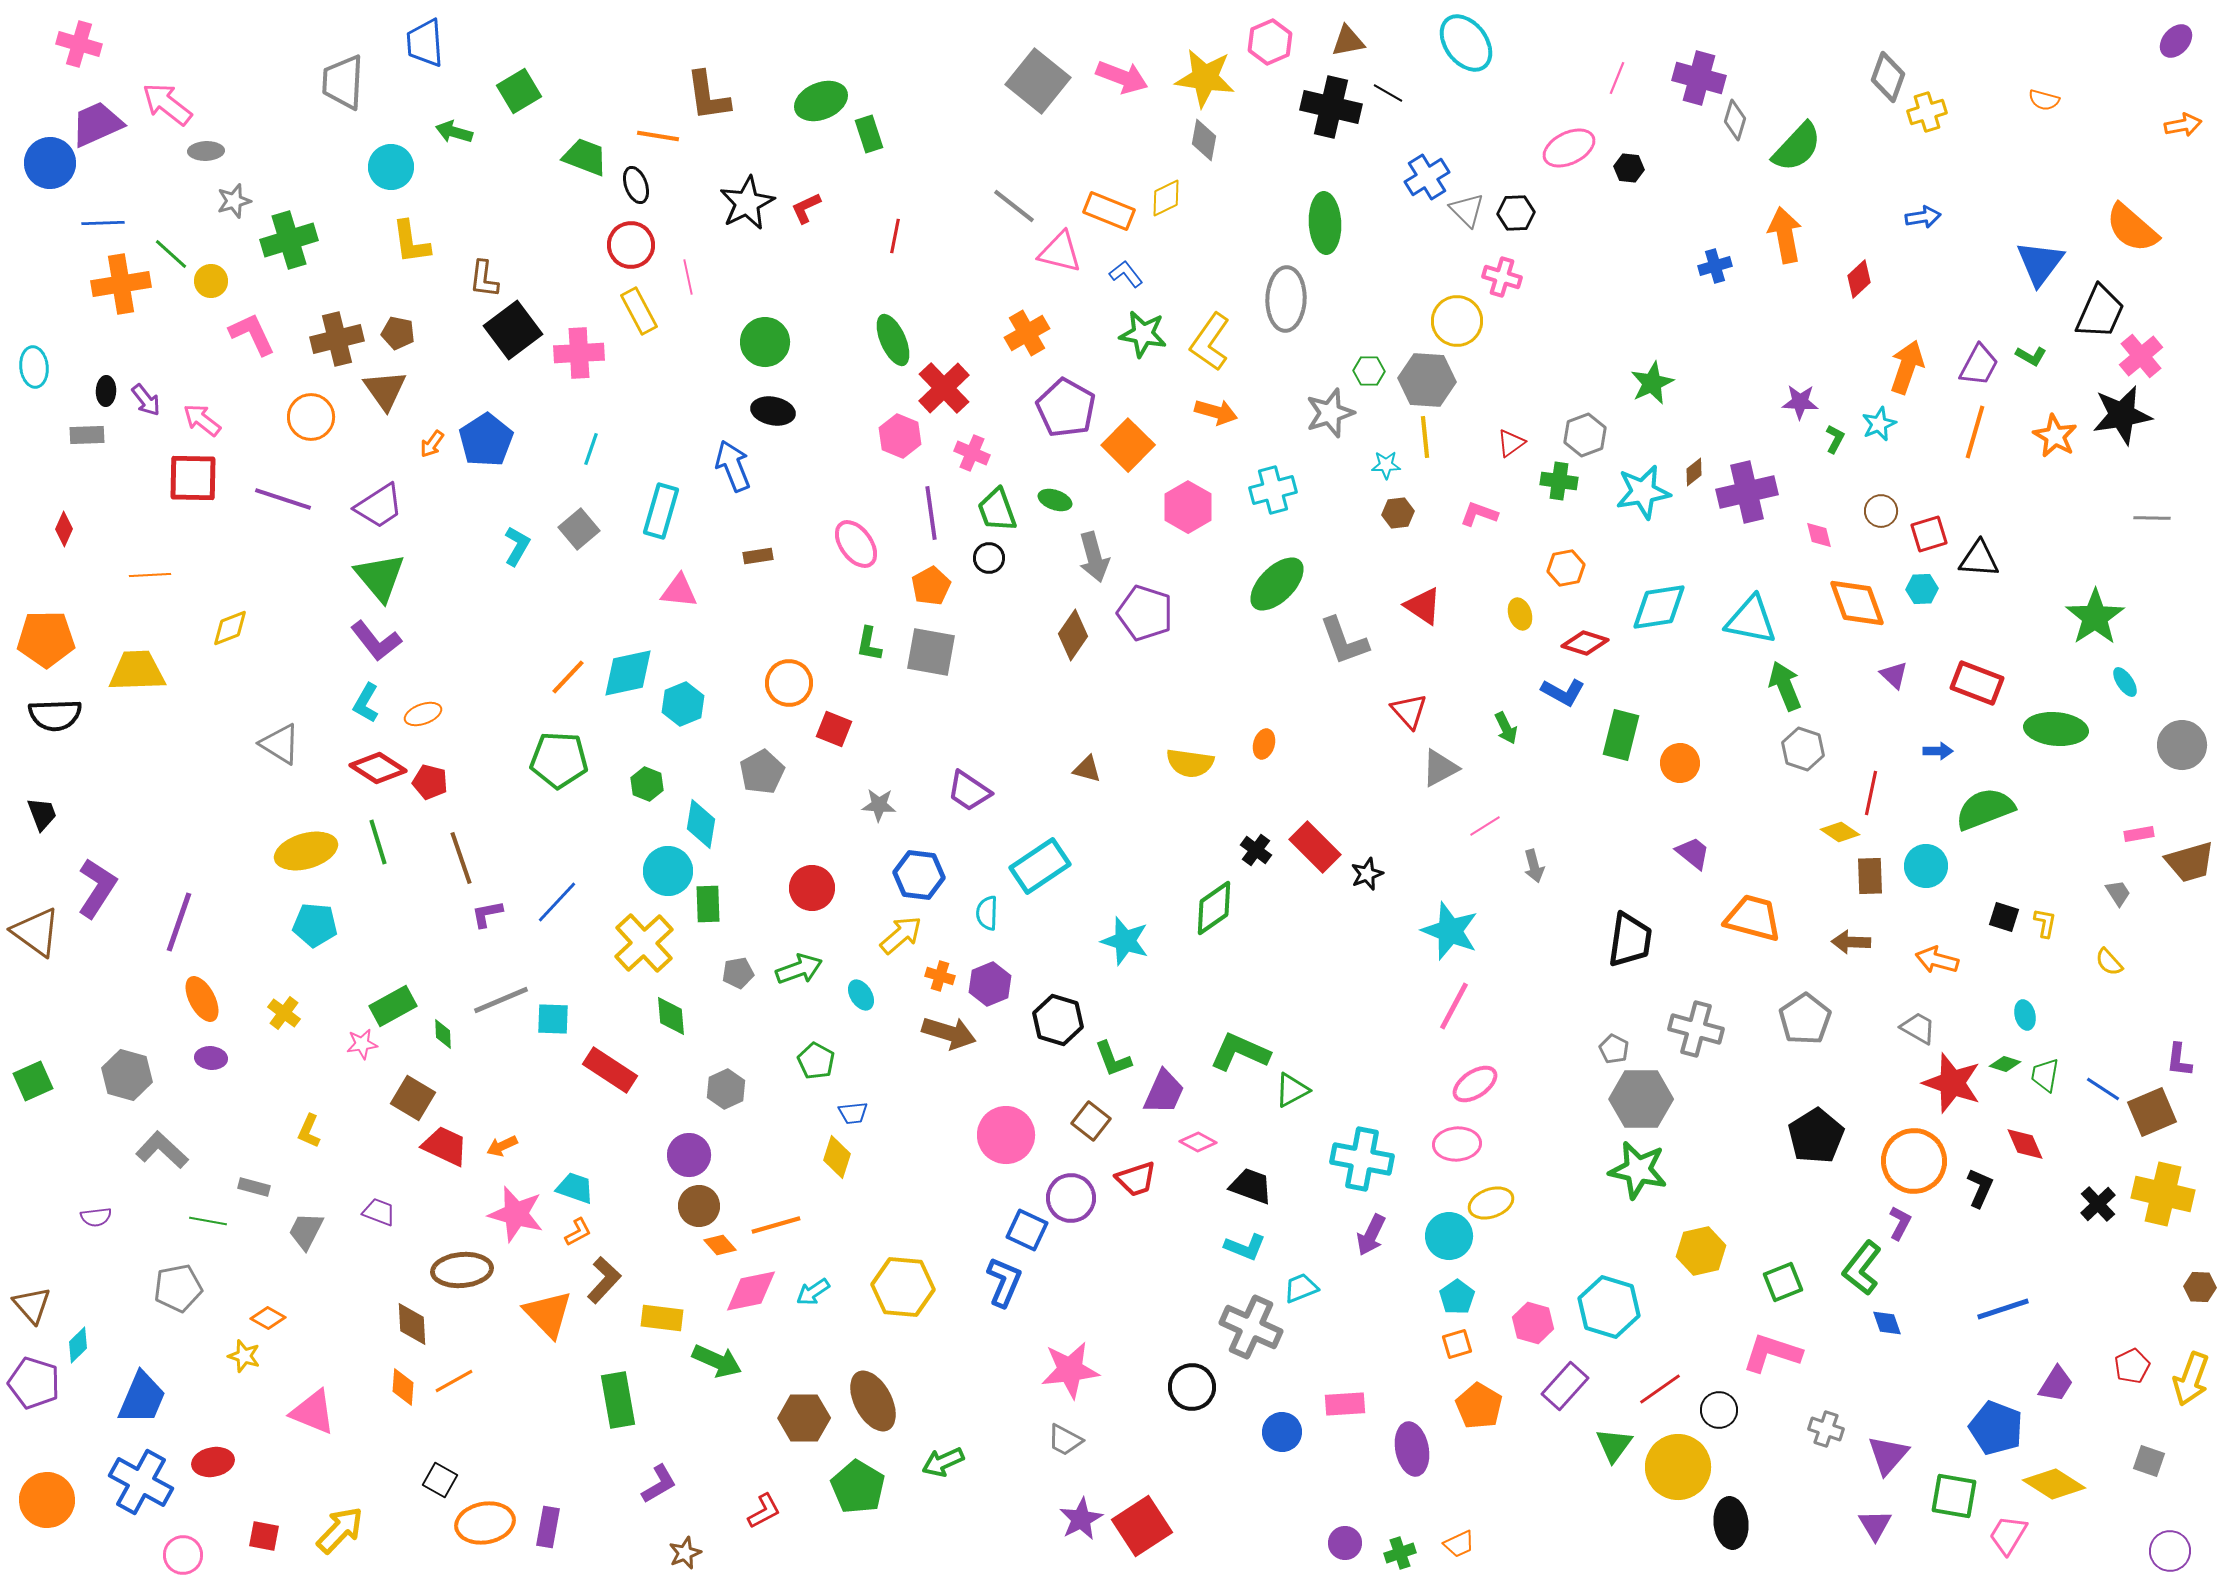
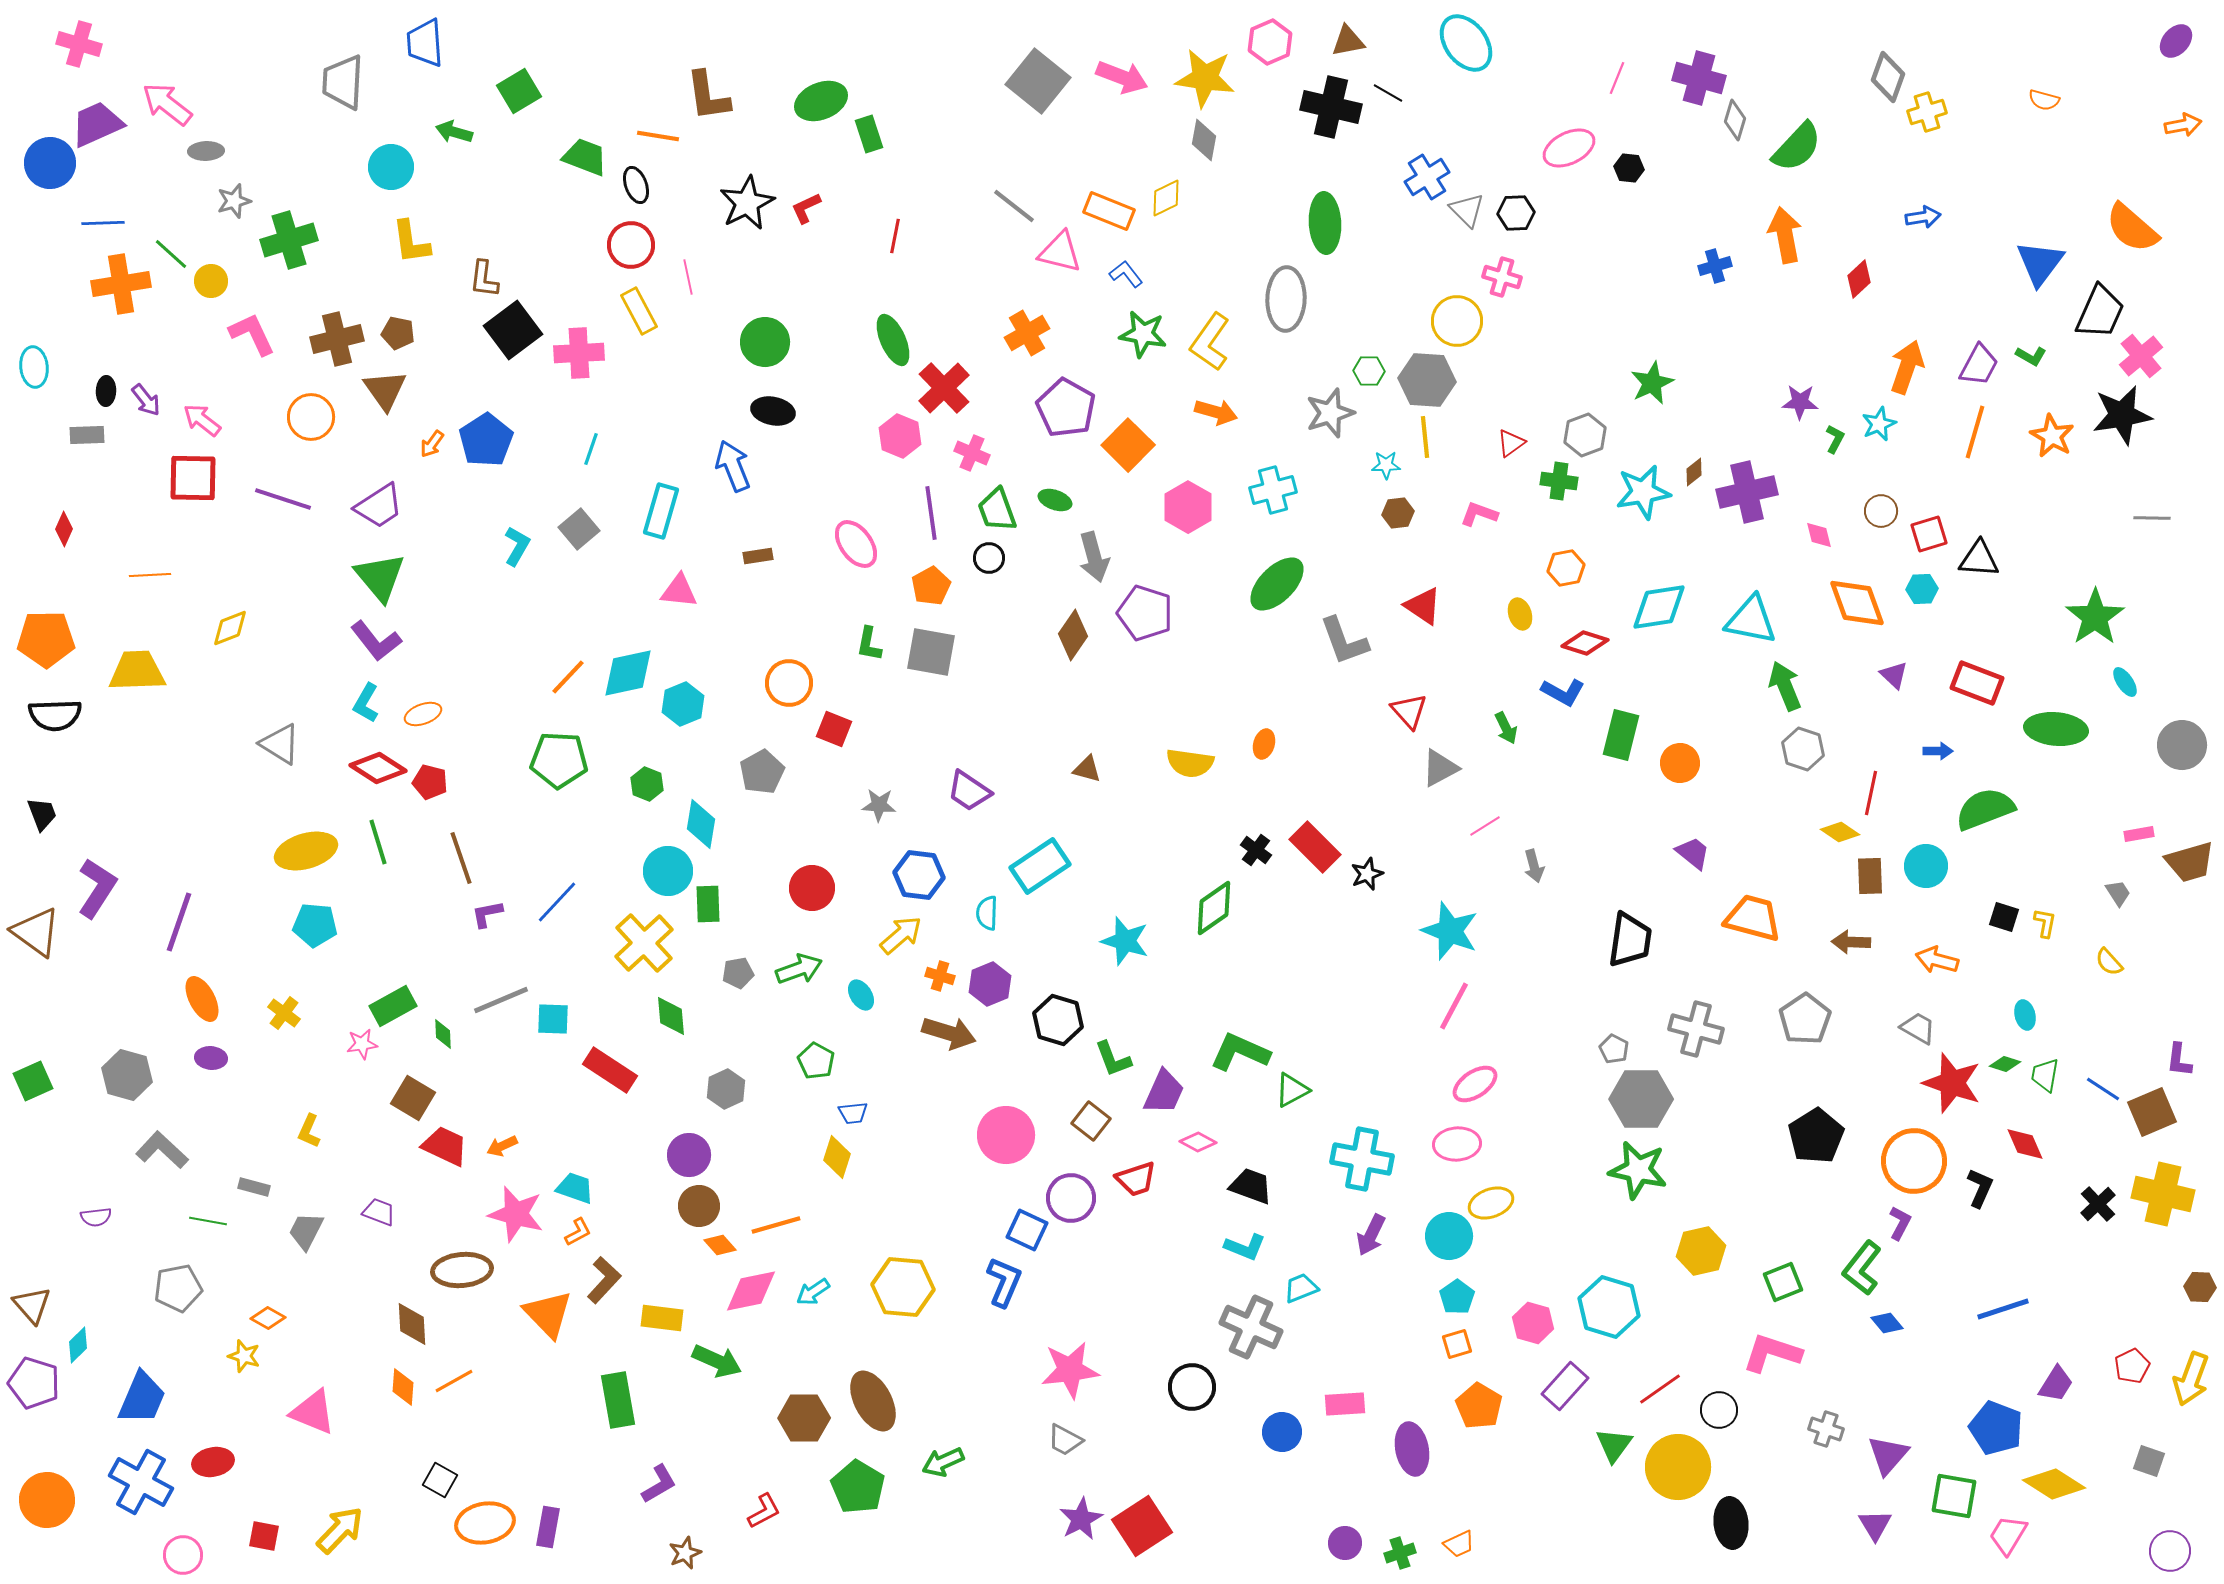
orange star at (2055, 436): moved 3 px left
blue diamond at (1887, 1323): rotated 20 degrees counterclockwise
